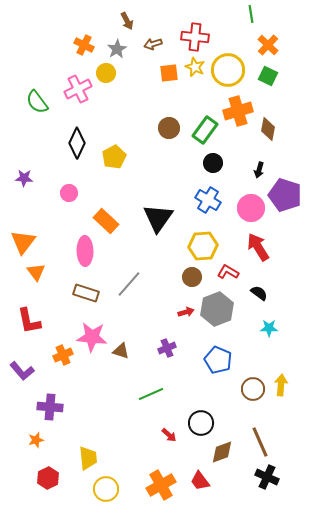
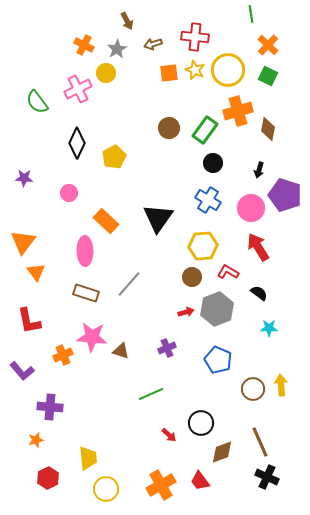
yellow star at (195, 67): moved 3 px down
yellow arrow at (281, 385): rotated 10 degrees counterclockwise
